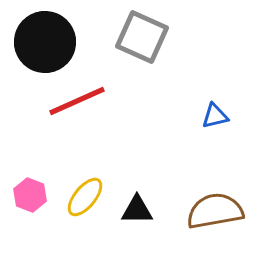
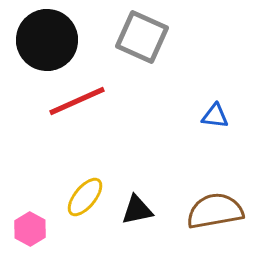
black circle: moved 2 px right, 2 px up
blue triangle: rotated 20 degrees clockwise
pink hexagon: moved 34 px down; rotated 8 degrees clockwise
black triangle: rotated 12 degrees counterclockwise
